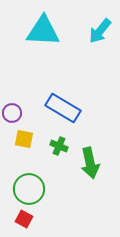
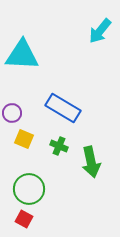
cyan triangle: moved 21 px left, 24 px down
yellow square: rotated 12 degrees clockwise
green arrow: moved 1 px right, 1 px up
